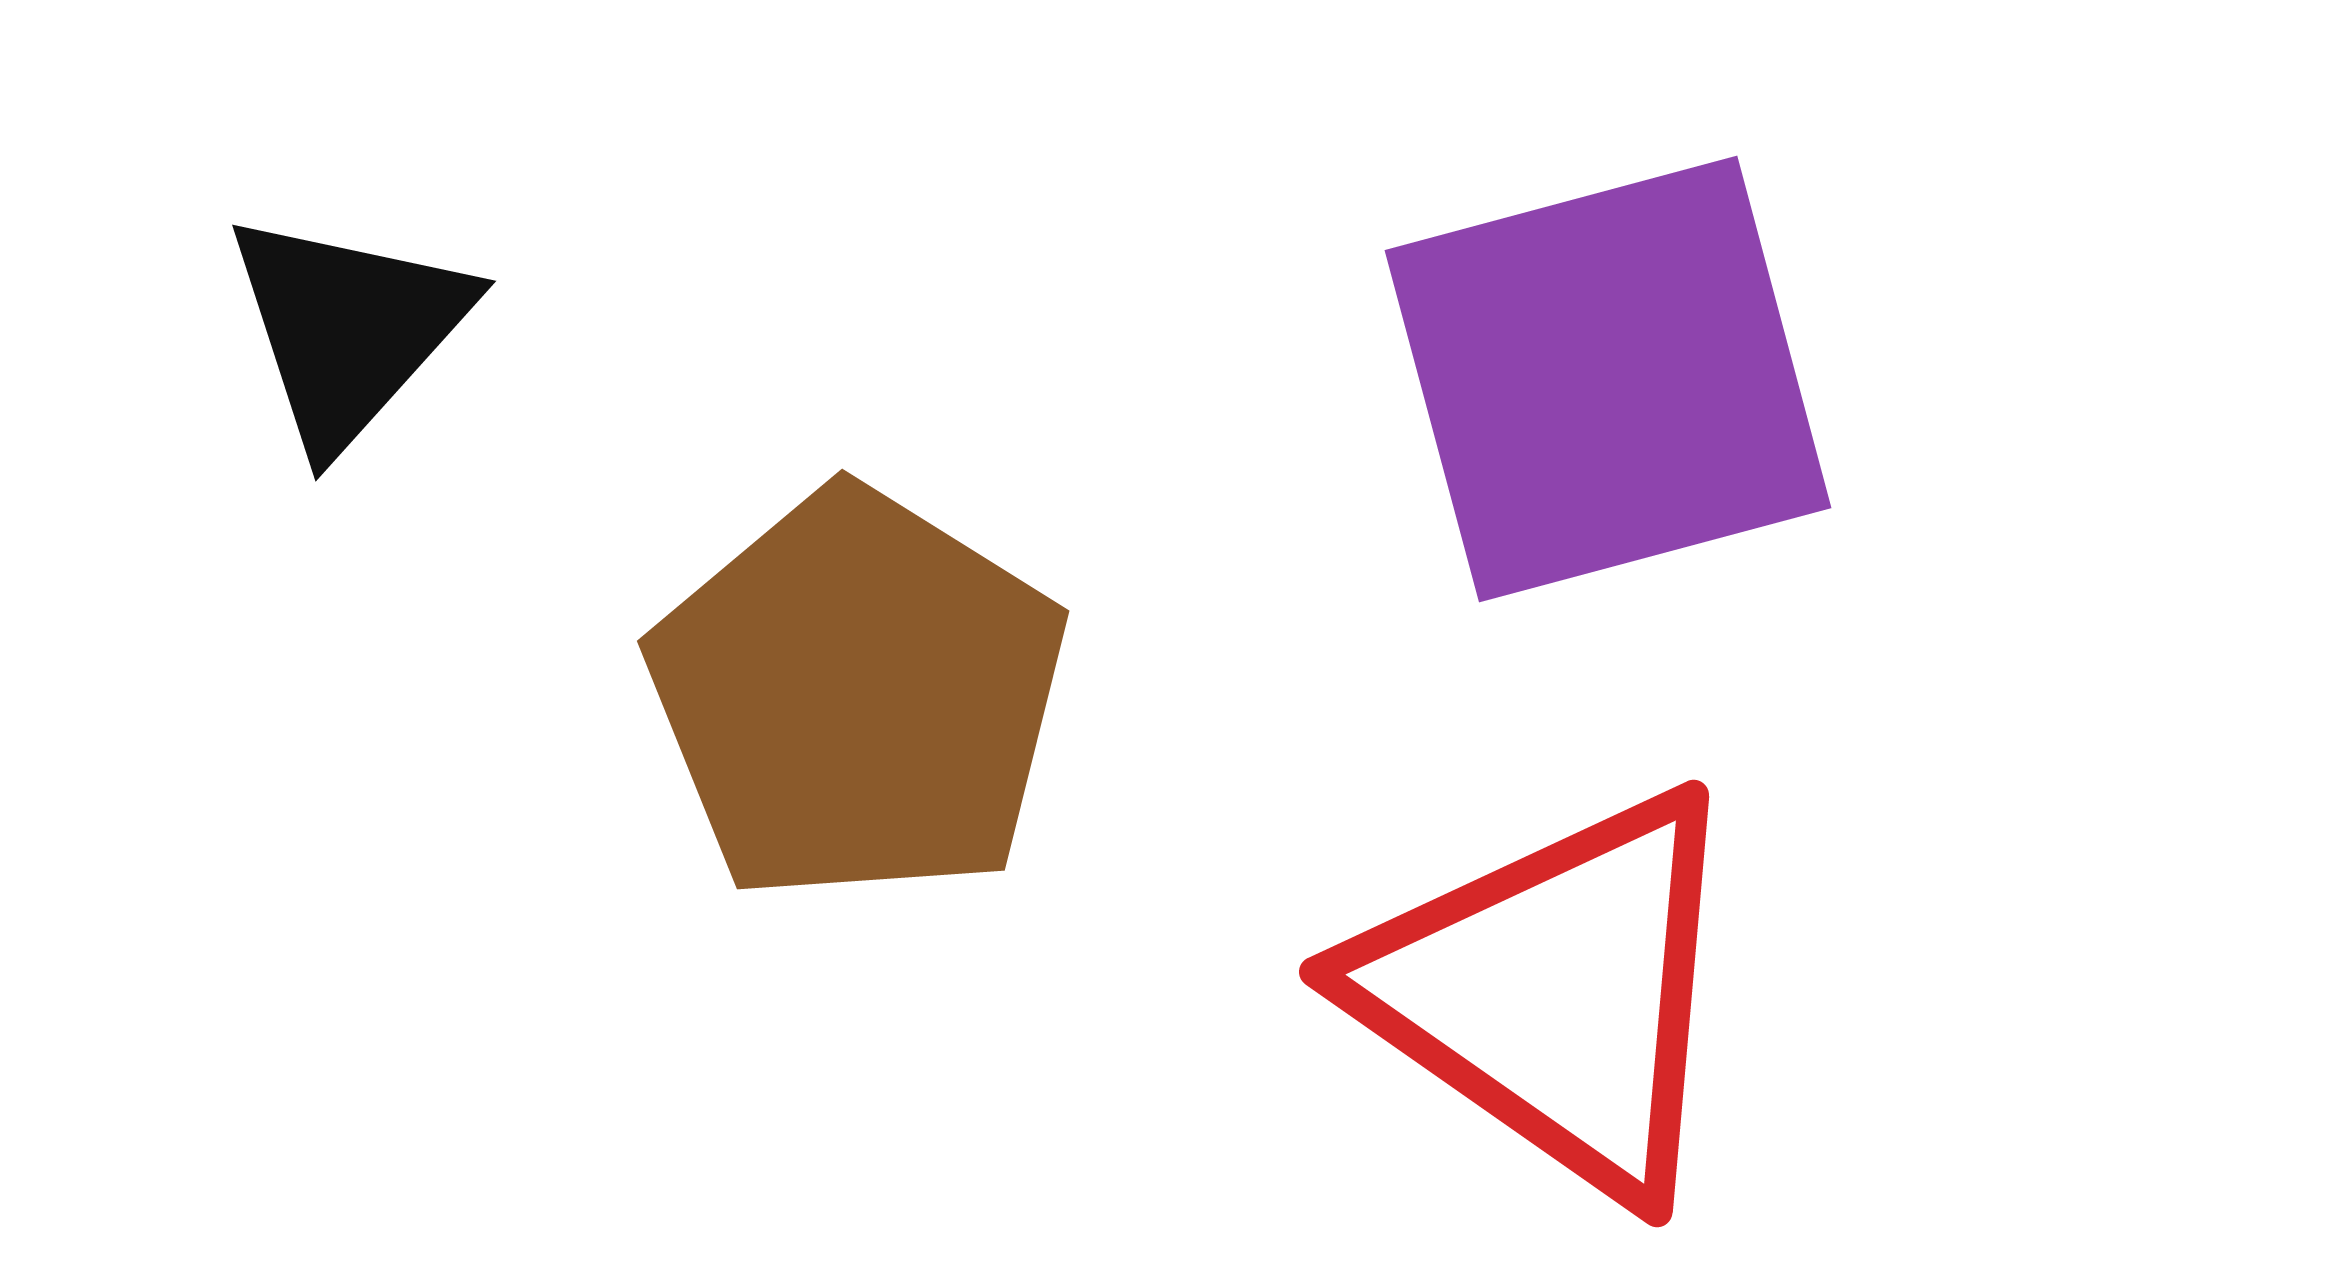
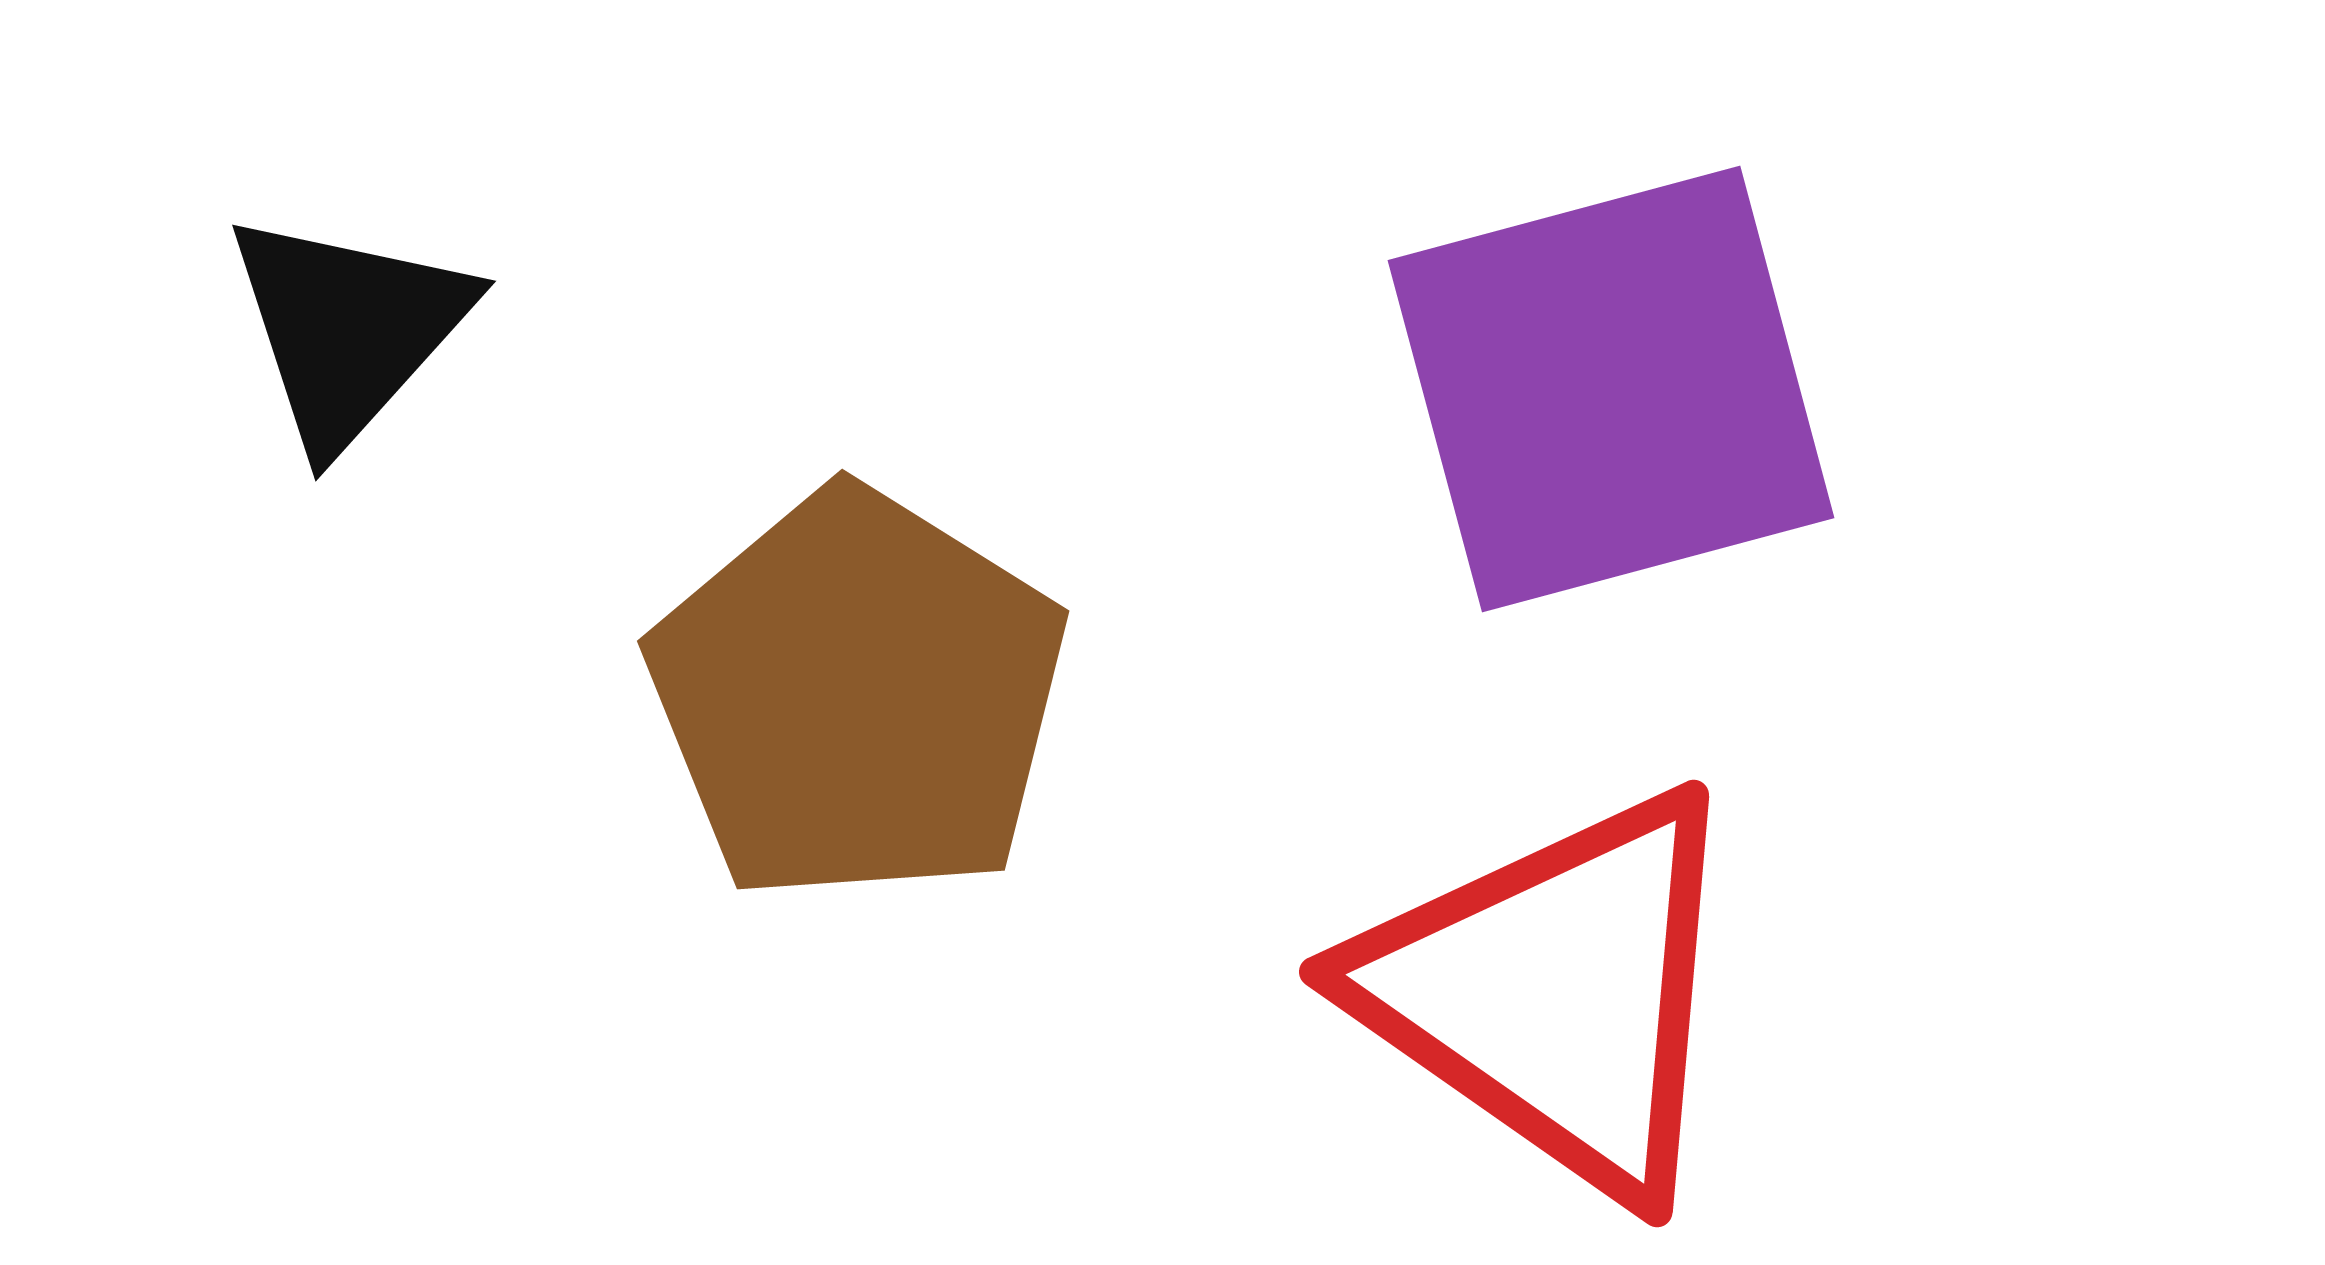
purple square: moved 3 px right, 10 px down
